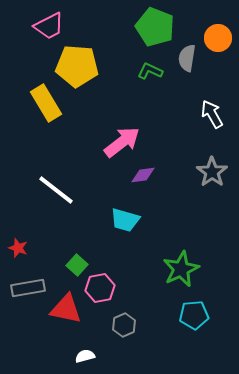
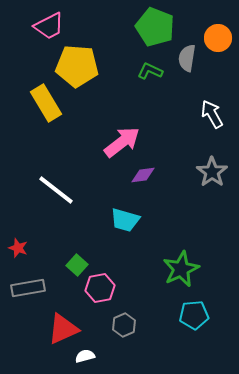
red triangle: moved 3 px left, 20 px down; rotated 36 degrees counterclockwise
